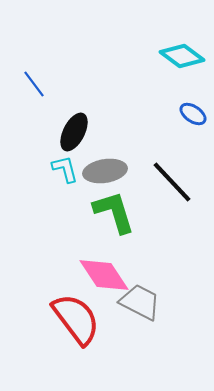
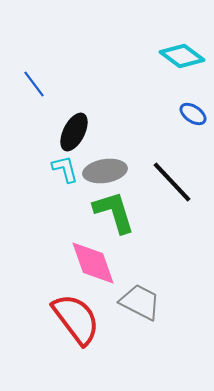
pink diamond: moved 11 px left, 12 px up; rotated 14 degrees clockwise
